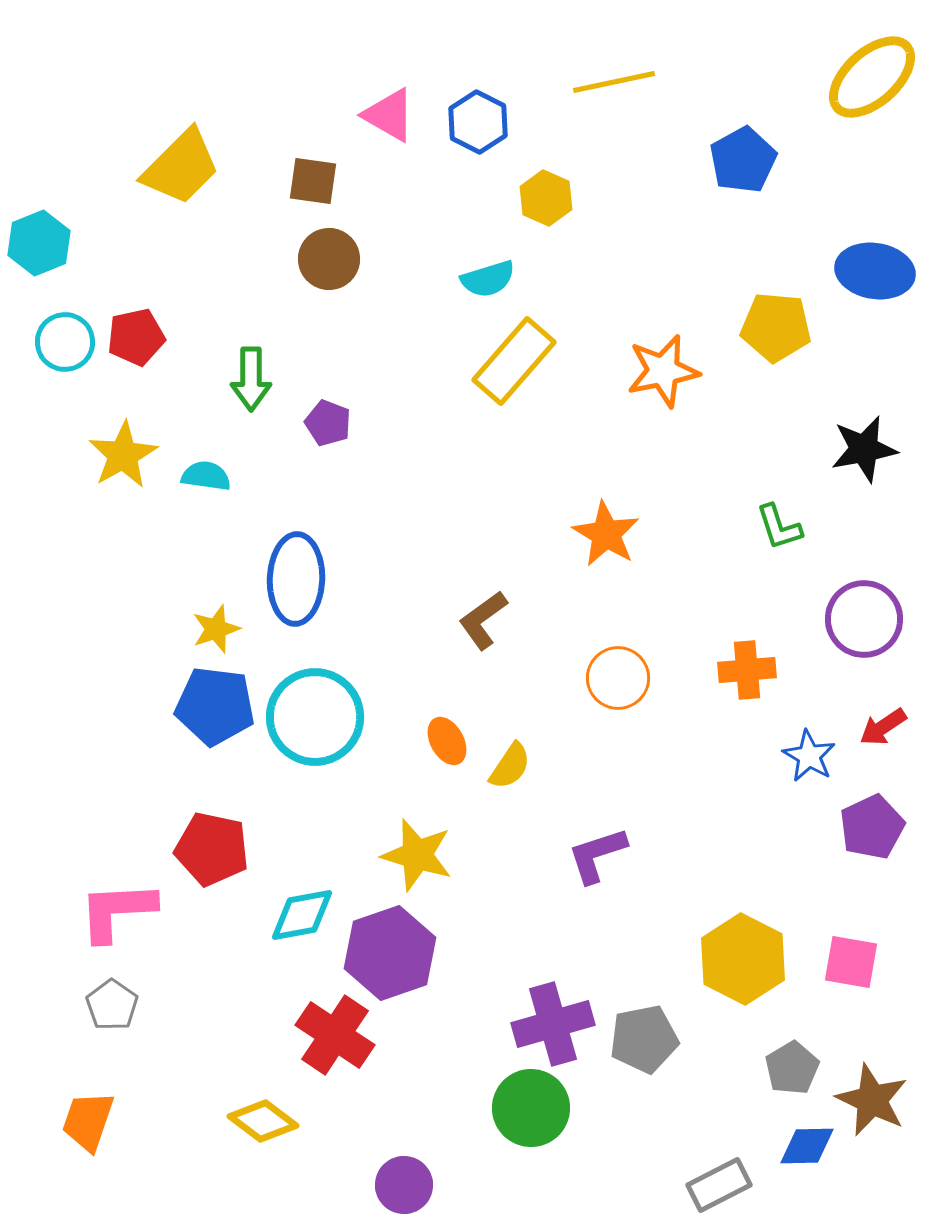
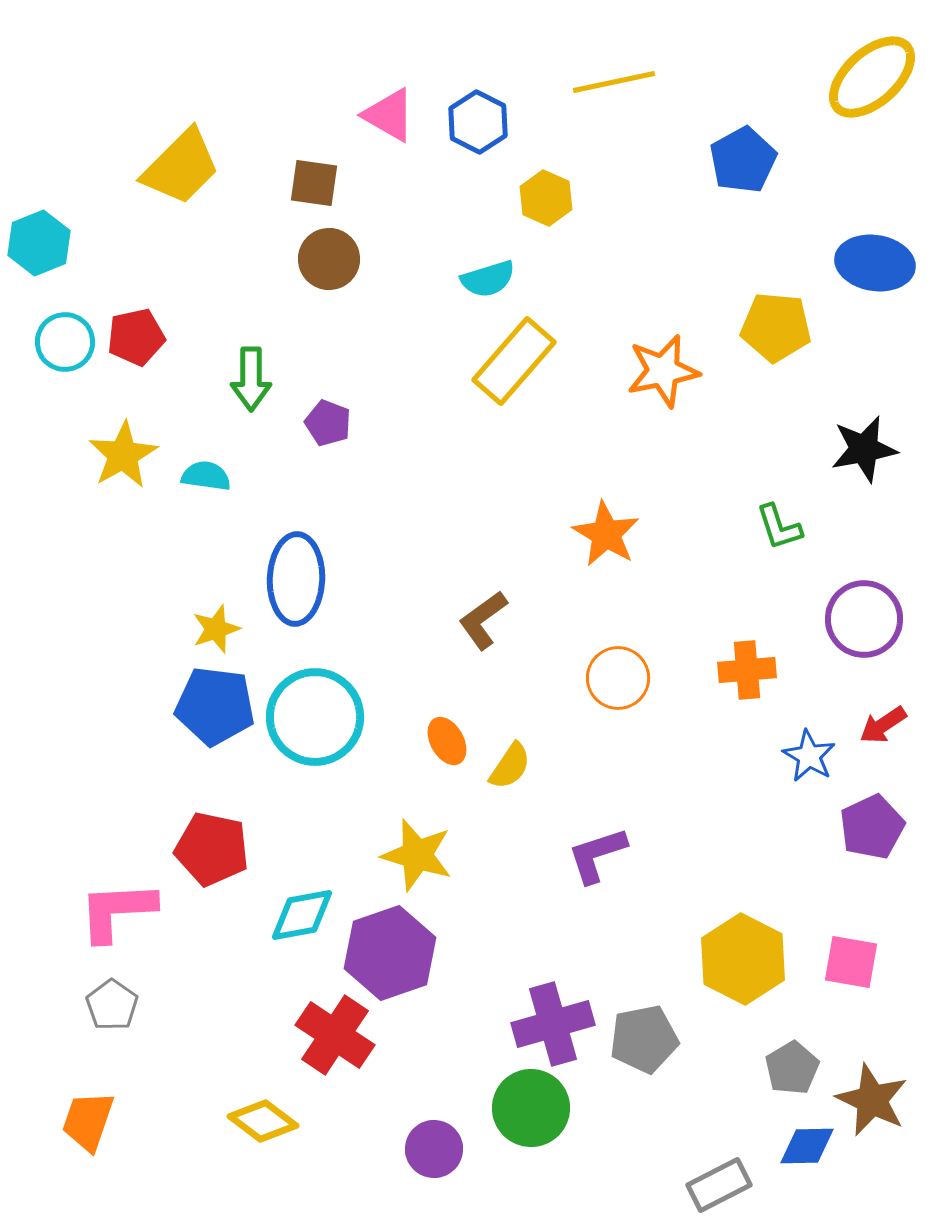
brown square at (313, 181): moved 1 px right, 2 px down
blue ellipse at (875, 271): moved 8 px up
red arrow at (883, 727): moved 2 px up
purple circle at (404, 1185): moved 30 px right, 36 px up
